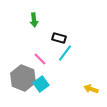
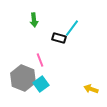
cyan line: moved 7 px right, 25 px up
pink line: moved 1 px down; rotated 24 degrees clockwise
